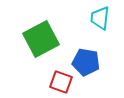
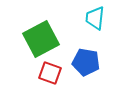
cyan trapezoid: moved 5 px left
red square: moved 11 px left, 9 px up
